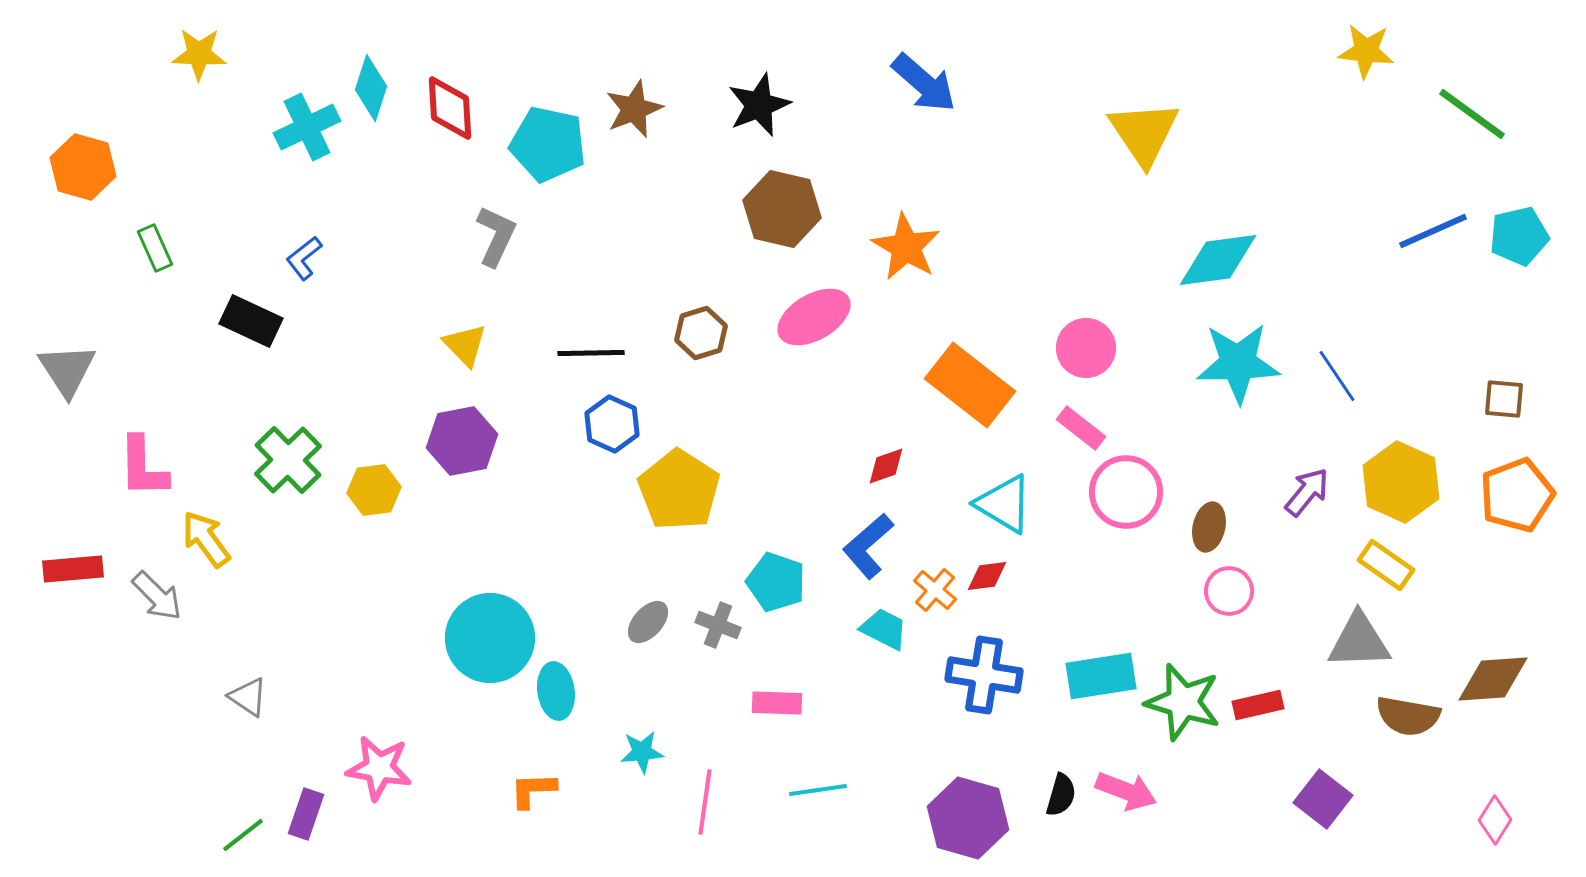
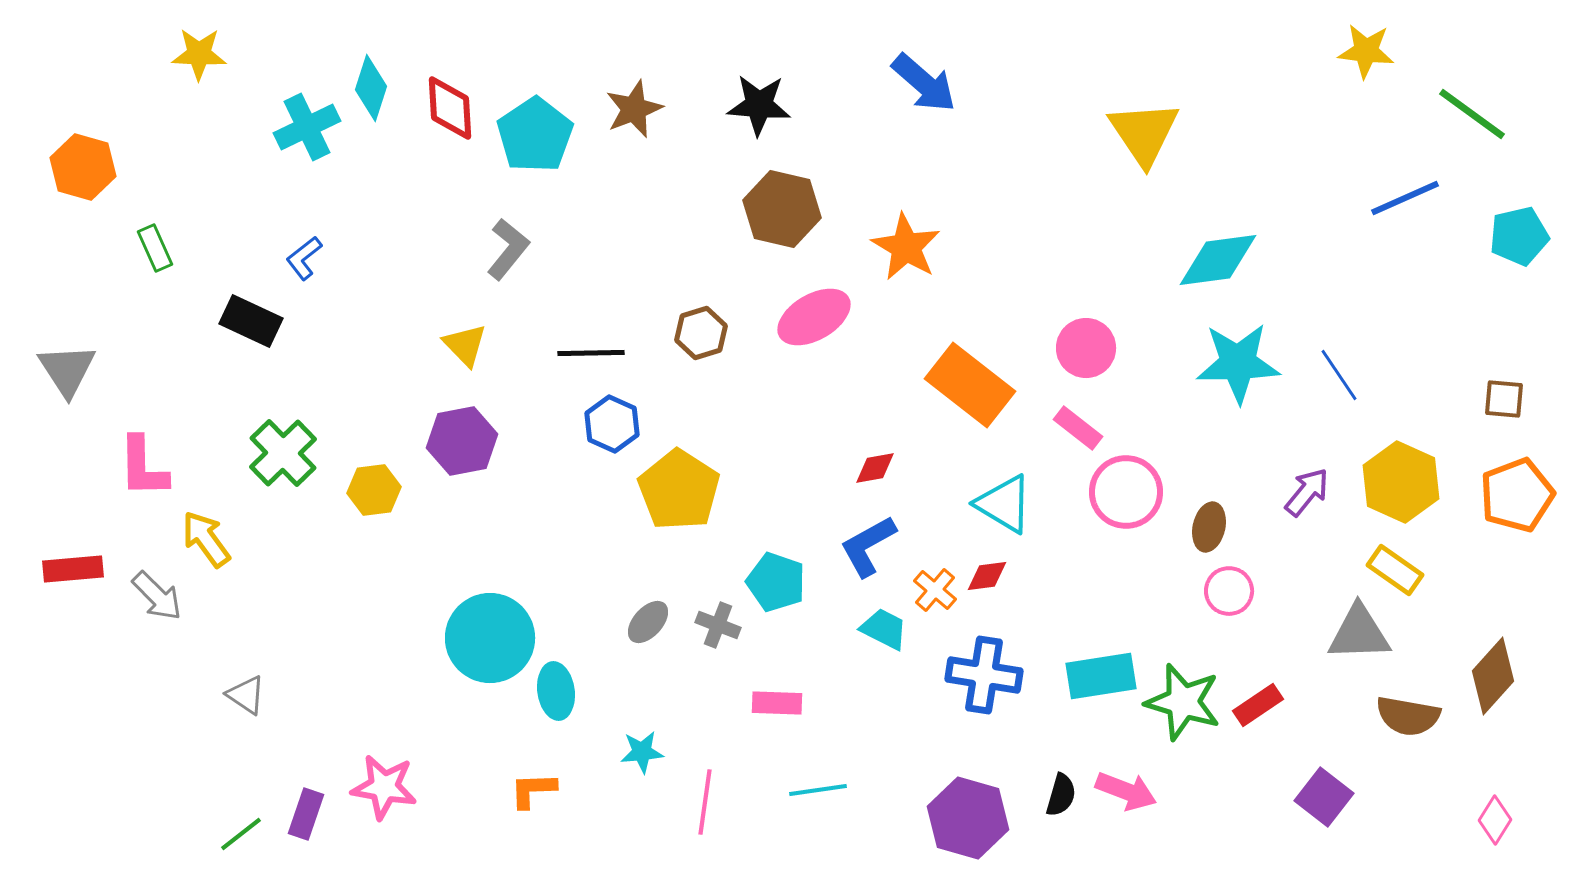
black star at (759, 105): rotated 26 degrees clockwise
cyan pentagon at (548, 144): moved 13 px left, 9 px up; rotated 26 degrees clockwise
blue line at (1433, 231): moved 28 px left, 33 px up
gray L-shape at (496, 236): moved 12 px right, 13 px down; rotated 14 degrees clockwise
blue line at (1337, 376): moved 2 px right, 1 px up
pink rectangle at (1081, 428): moved 3 px left
green cross at (288, 460): moved 5 px left, 7 px up
red diamond at (886, 466): moved 11 px left, 2 px down; rotated 9 degrees clockwise
blue L-shape at (868, 546): rotated 12 degrees clockwise
yellow rectangle at (1386, 565): moved 9 px right, 5 px down
gray triangle at (1359, 641): moved 8 px up
brown diamond at (1493, 679): moved 3 px up; rotated 44 degrees counterclockwise
gray triangle at (248, 697): moved 2 px left, 2 px up
red rectangle at (1258, 705): rotated 21 degrees counterclockwise
pink star at (379, 768): moved 5 px right, 19 px down
purple square at (1323, 799): moved 1 px right, 2 px up
green line at (243, 835): moved 2 px left, 1 px up
